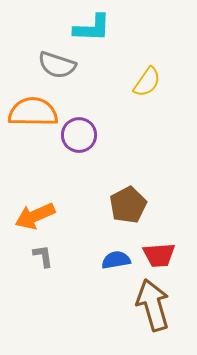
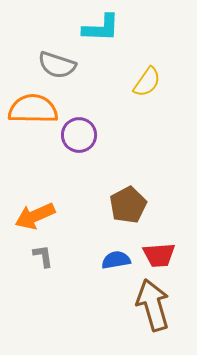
cyan L-shape: moved 9 px right
orange semicircle: moved 3 px up
